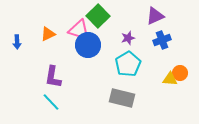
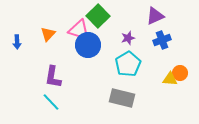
orange triangle: rotated 21 degrees counterclockwise
